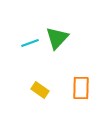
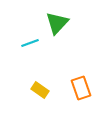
green triangle: moved 15 px up
orange rectangle: rotated 20 degrees counterclockwise
